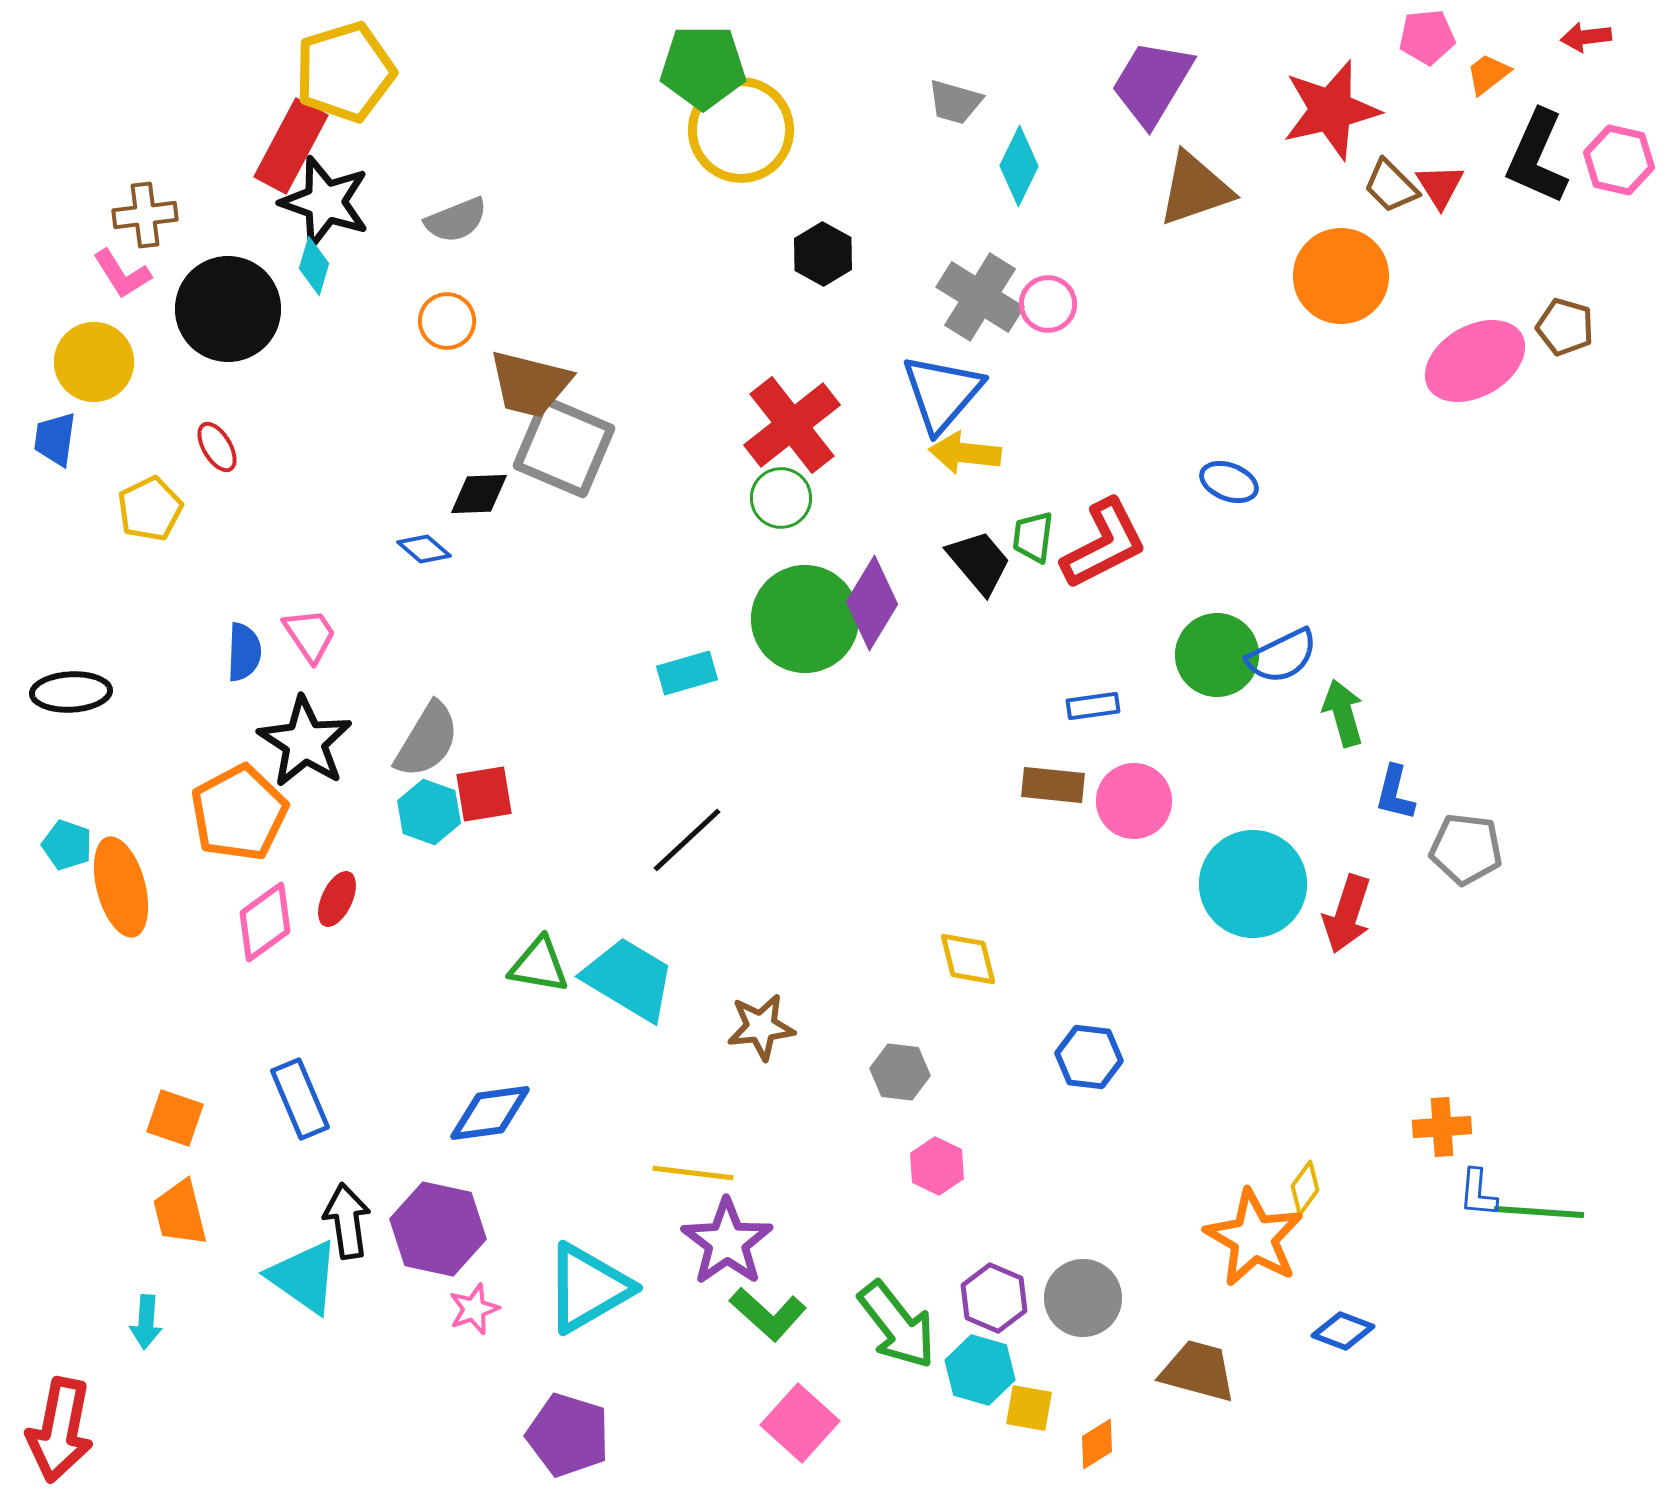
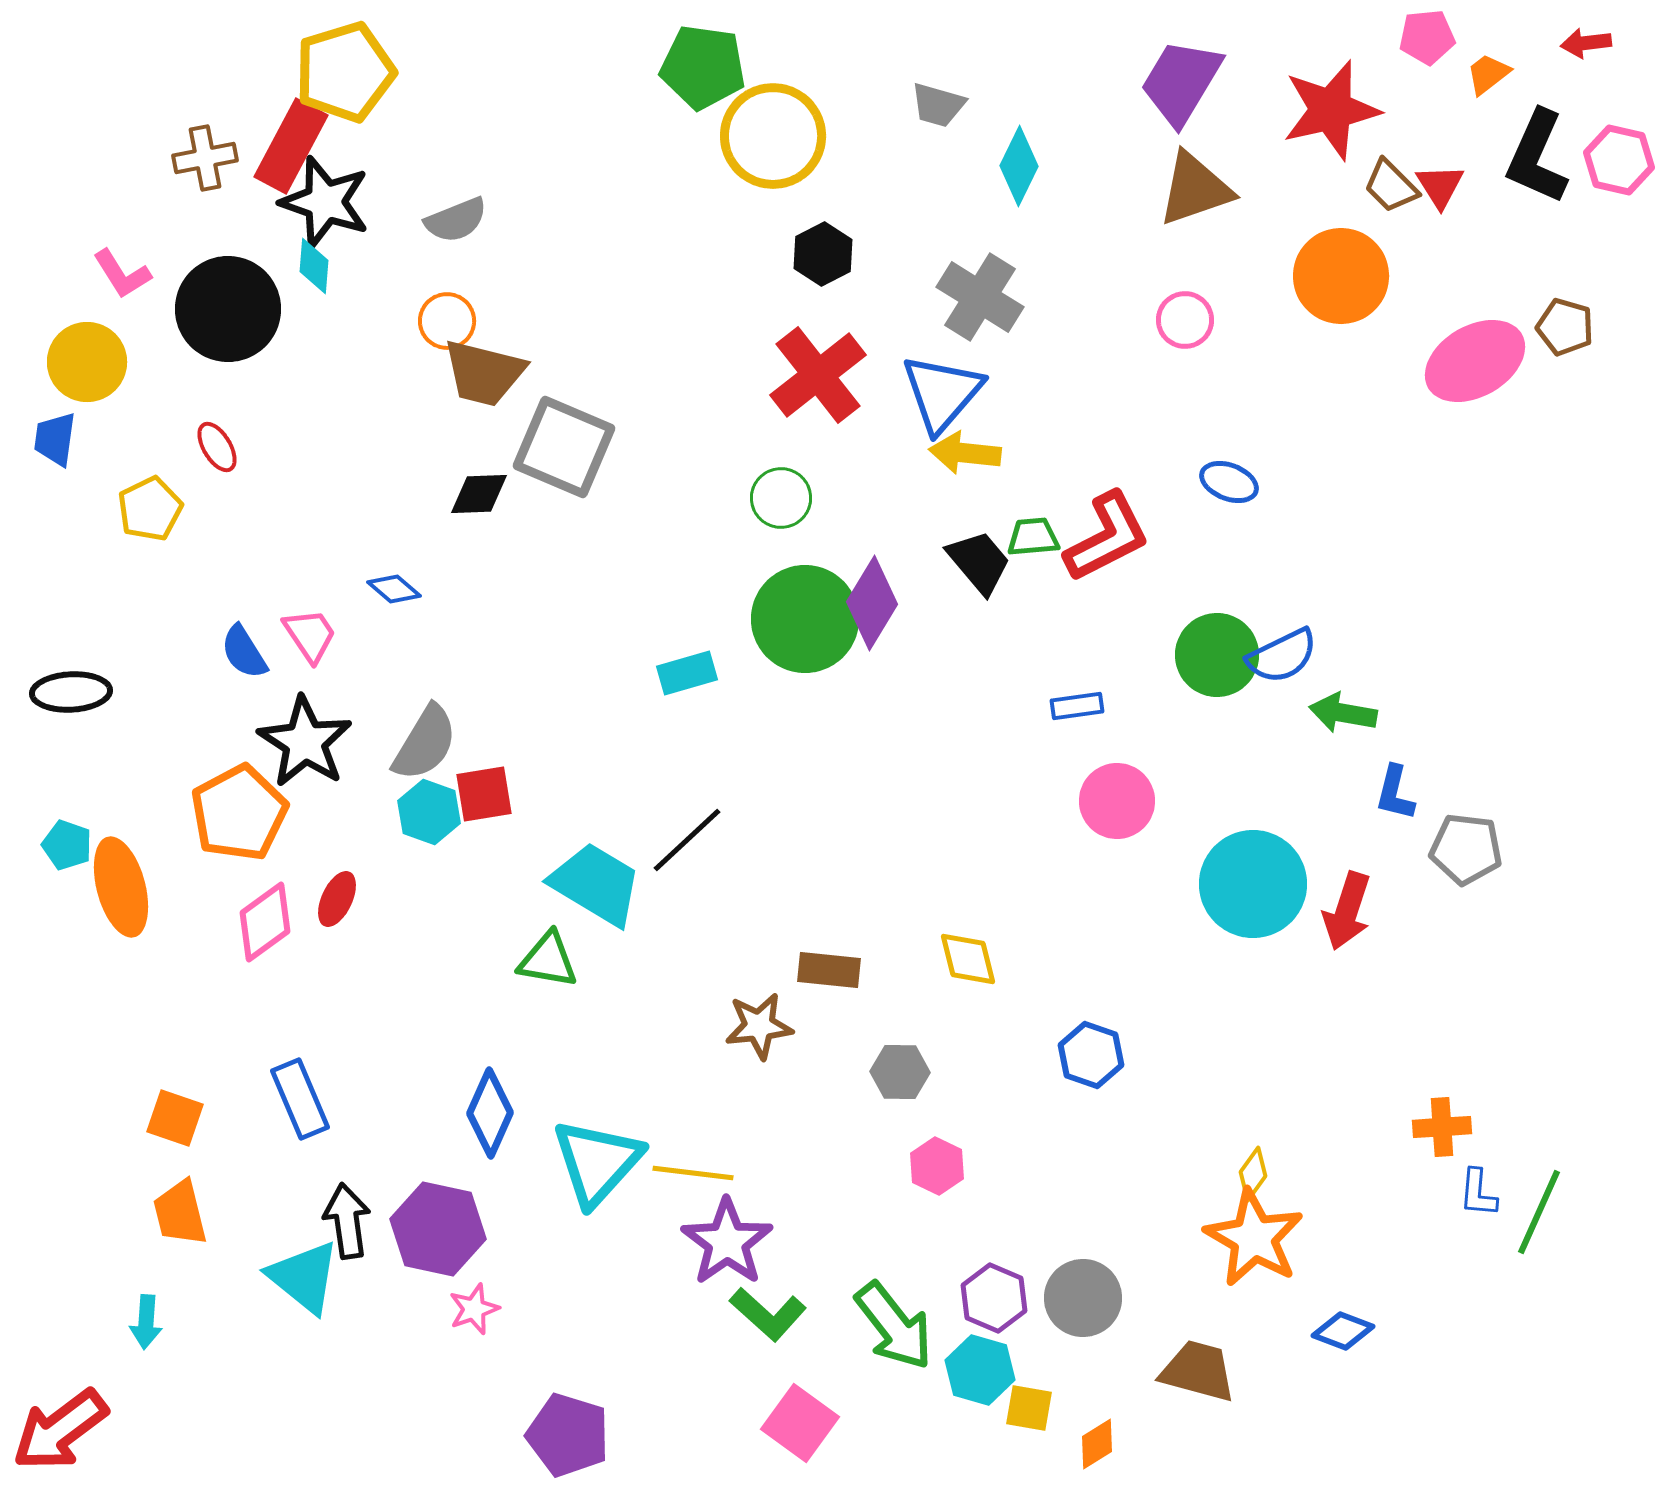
red arrow at (1586, 37): moved 6 px down
green pentagon at (703, 67): rotated 8 degrees clockwise
purple trapezoid at (1152, 83): moved 29 px right, 1 px up
gray trapezoid at (955, 102): moved 17 px left, 3 px down
yellow circle at (741, 130): moved 32 px right, 6 px down
brown cross at (145, 215): moved 60 px right, 57 px up; rotated 4 degrees counterclockwise
black hexagon at (823, 254): rotated 4 degrees clockwise
cyan diamond at (314, 266): rotated 12 degrees counterclockwise
pink circle at (1048, 304): moved 137 px right, 16 px down
yellow circle at (94, 362): moved 7 px left
brown trapezoid at (530, 384): moved 46 px left, 11 px up
red cross at (792, 425): moved 26 px right, 50 px up
green trapezoid at (1033, 537): rotated 78 degrees clockwise
red L-shape at (1104, 544): moved 3 px right, 7 px up
blue diamond at (424, 549): moved 30 px left, 40 px down
blue semicircle at (244, 652): rotated 146 degrees clockwise
blue rectangle at (1093, 706): moved 16 px left
green arrow at (1343, 713): rotated 64 degrees counterclockwise
gray semicircle at (427, 740): moved 2 px left, 3 px down
brown rectangle at (1053, 785): moved 224 px left, 185 px down
pink circle at (1134, 801): moved 17 px left
red arrow at (1347, 914): moved 3 px up
green triangle at (539, 965): moved 9 px right, 5 px up
cyan trapezoid at (629, 979): moved 33 px left, 95 px up
brown star at (761, 1027): moved 2 px left, 1 px up
blue hexagon at (1089, 1057): moved 2 px right, 2 px up; rotated 12 degrees clockwise
gray hexagon at (900, 1072): rotated 6 degrees counterclockwise
blue diamond at (490, 1113): rotated 58 degrees counterclockwise
yellow diamond at (1305, 1188): moved 52 px left, 14 px up
green line at (1539, 1212): rotated 70 degrees counterclockwise
cyan triangle at (304, 1277): rotated 4 degrees clockwise
cyan triangle at (588, 1288): moved 9 px right, 126 px up; rotated 18 degrees counterclockwise
green arrow at (897, 1325): moved 3 px left, 1 px down
pink square at (800, 1423): rotated 6 degrees counterclockwise
red arrow at (60, 1430): rotated 42 degrees clockwise
